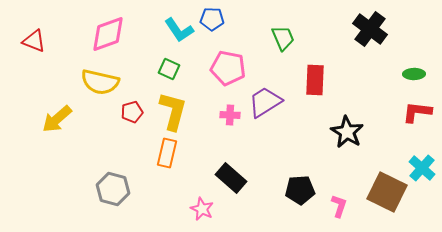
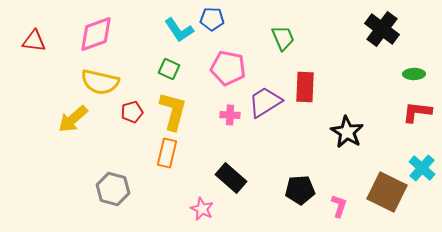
black cross: moved 12 px right
pink diamond: moved 12 px left
red triangle: rotated 15 degrees counterclockwise
red rectangle: moved 10 px left, 7 px down
yellow arrow: moved 16 px right
